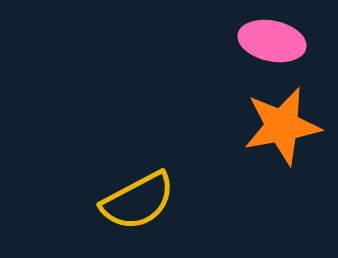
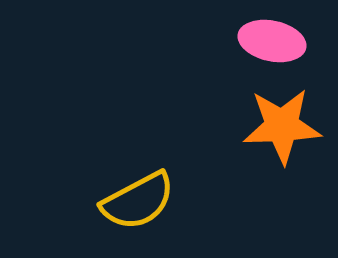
orange star: rotated 8 degrees clockwise
